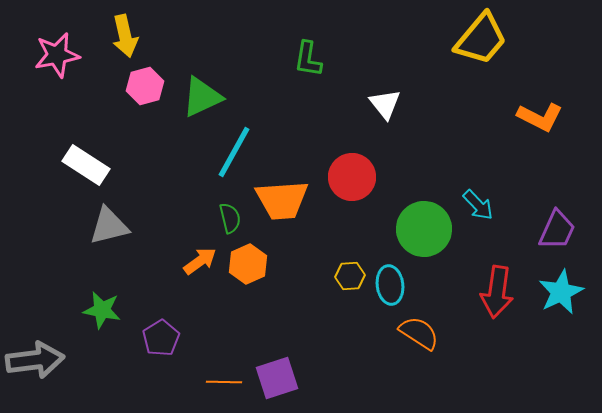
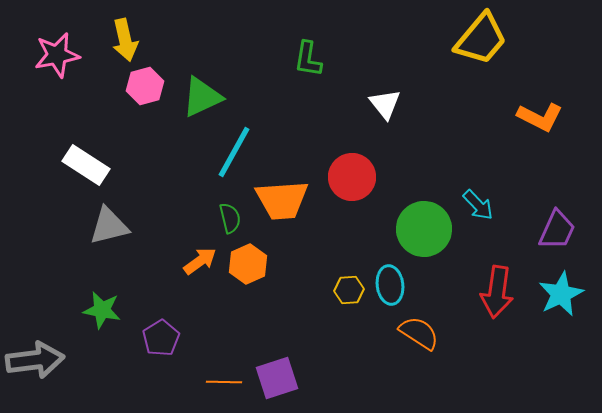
yellow arrow: moved 4 px down
yellow hexagon: moved 1 px left, 14 px down
cyan star: moved 2 px down
